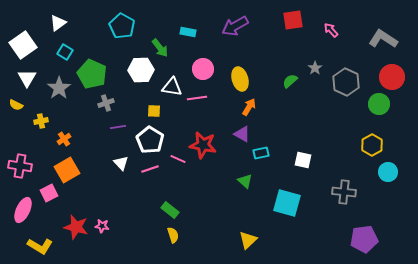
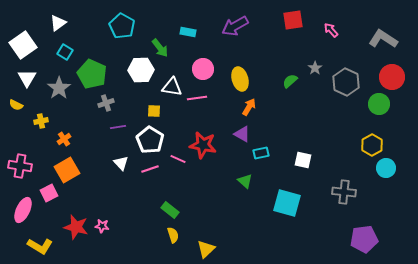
cyan circle at (388, 172): moved 2 px left, 4 px up
yellow triangle at (248, 240): moved 42 px left, 9 px down
